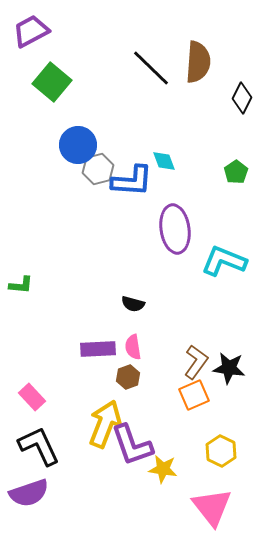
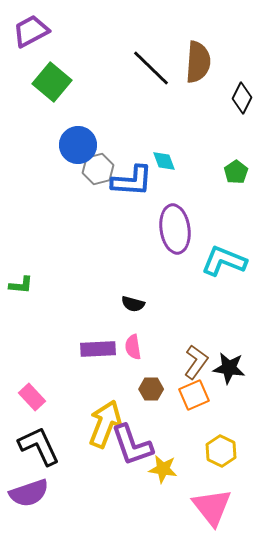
brown hexagon: moved 23 px right, 12 px down; rotated 20 degrees clockwise
